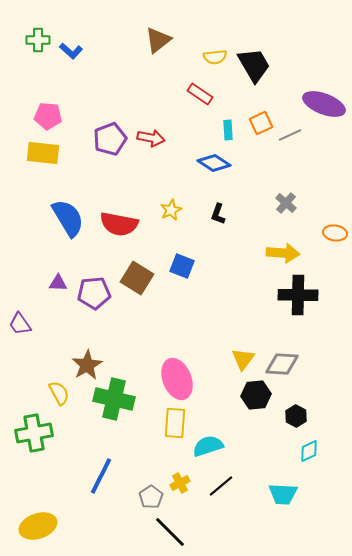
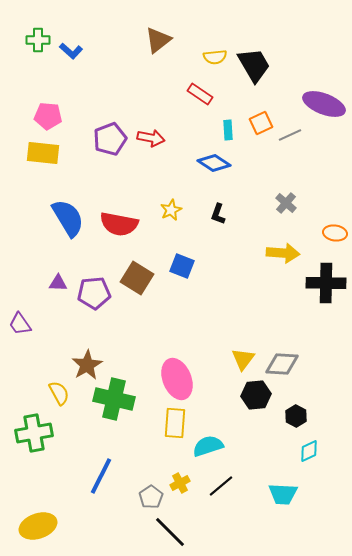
black cross at (298, 295): moved 28 px right, 12 px up
